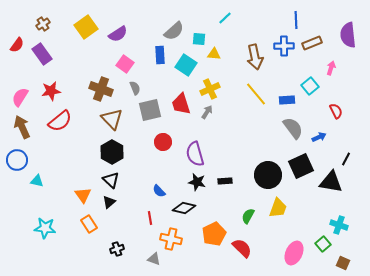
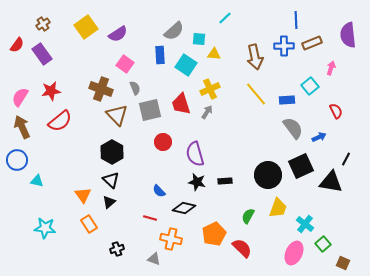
brown triangle at (112, 119): moved 5 px right, 4 px up
red line at (150, 218): rotated 64 degrees counterclockwise
cyan cross at (339, 225): moved 34 px left, 1 px up; rotated 18 degrees clockwise
